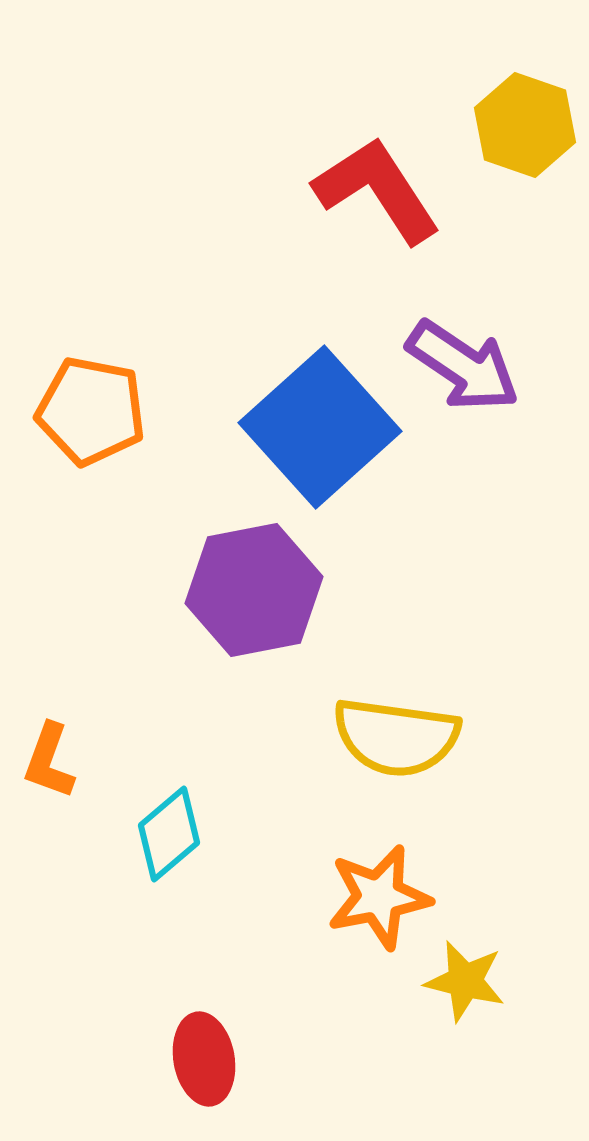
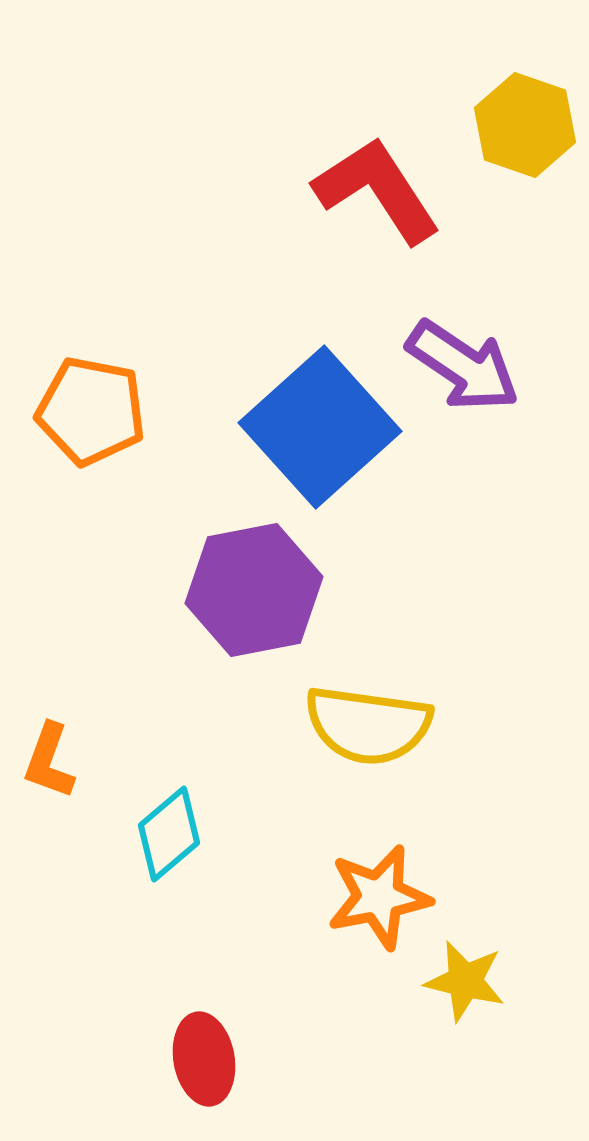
yellow semicircle: moved 28 px left, 12 px up
